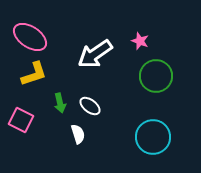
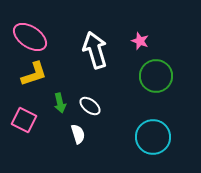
white arrow: moved 4 px up; rotated 108 degrees clockwise
pink square: moved 3 px right
